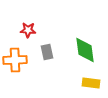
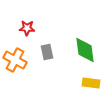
red star: moved 1 px left, 2 px up
orange cross: rotated 30 degrees clockwise
